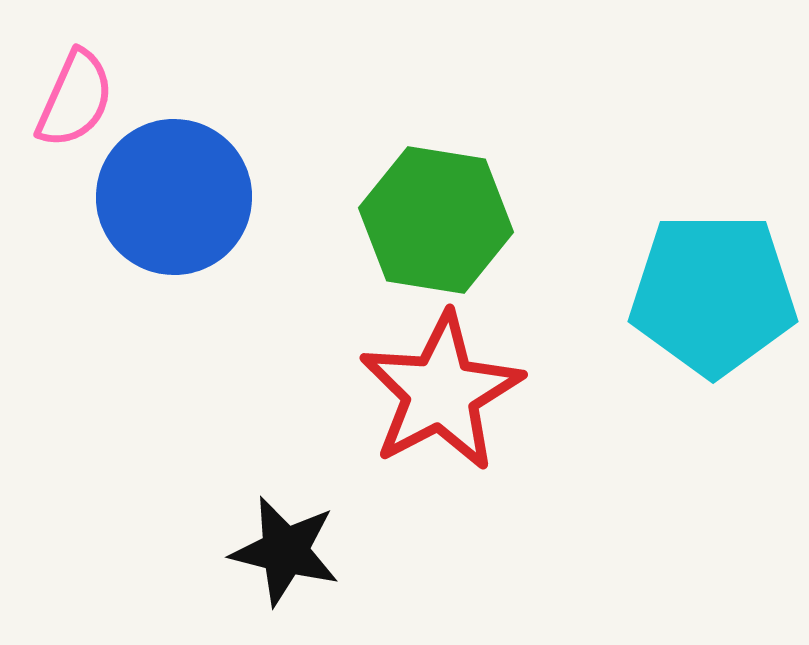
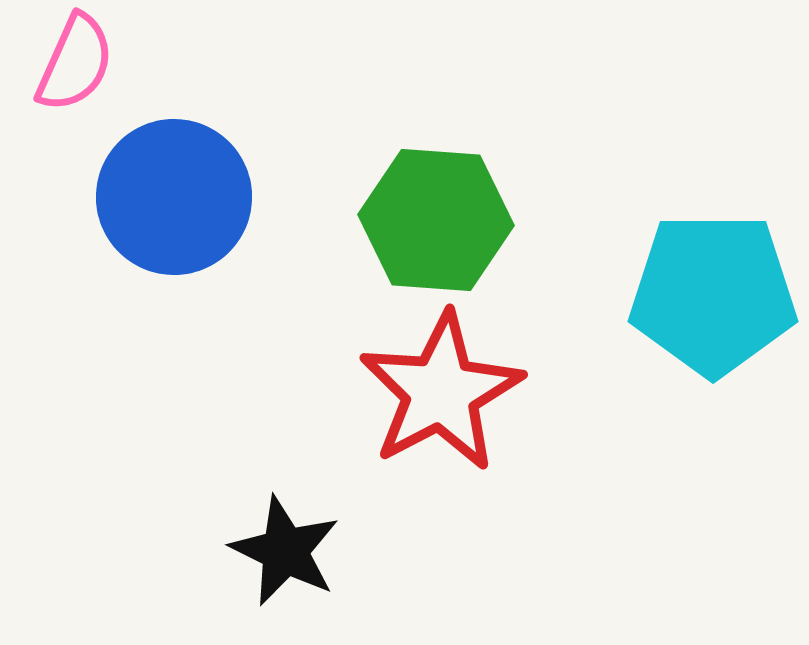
pink semicircle: moved 36 px up
green hexagon: rotated 5 degrees counterclockwise
black star: rotated 12 degrees clockwise
